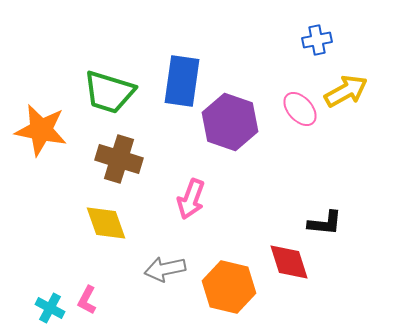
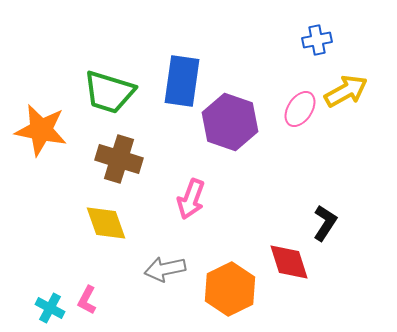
pink ellipse: rotated 75 degrees clockwise
black L-shape: rotated 63 degrees counterclockwise
orange hexagon: moved 1 px right, 2 px down; rotated 21 degrees clockwise
